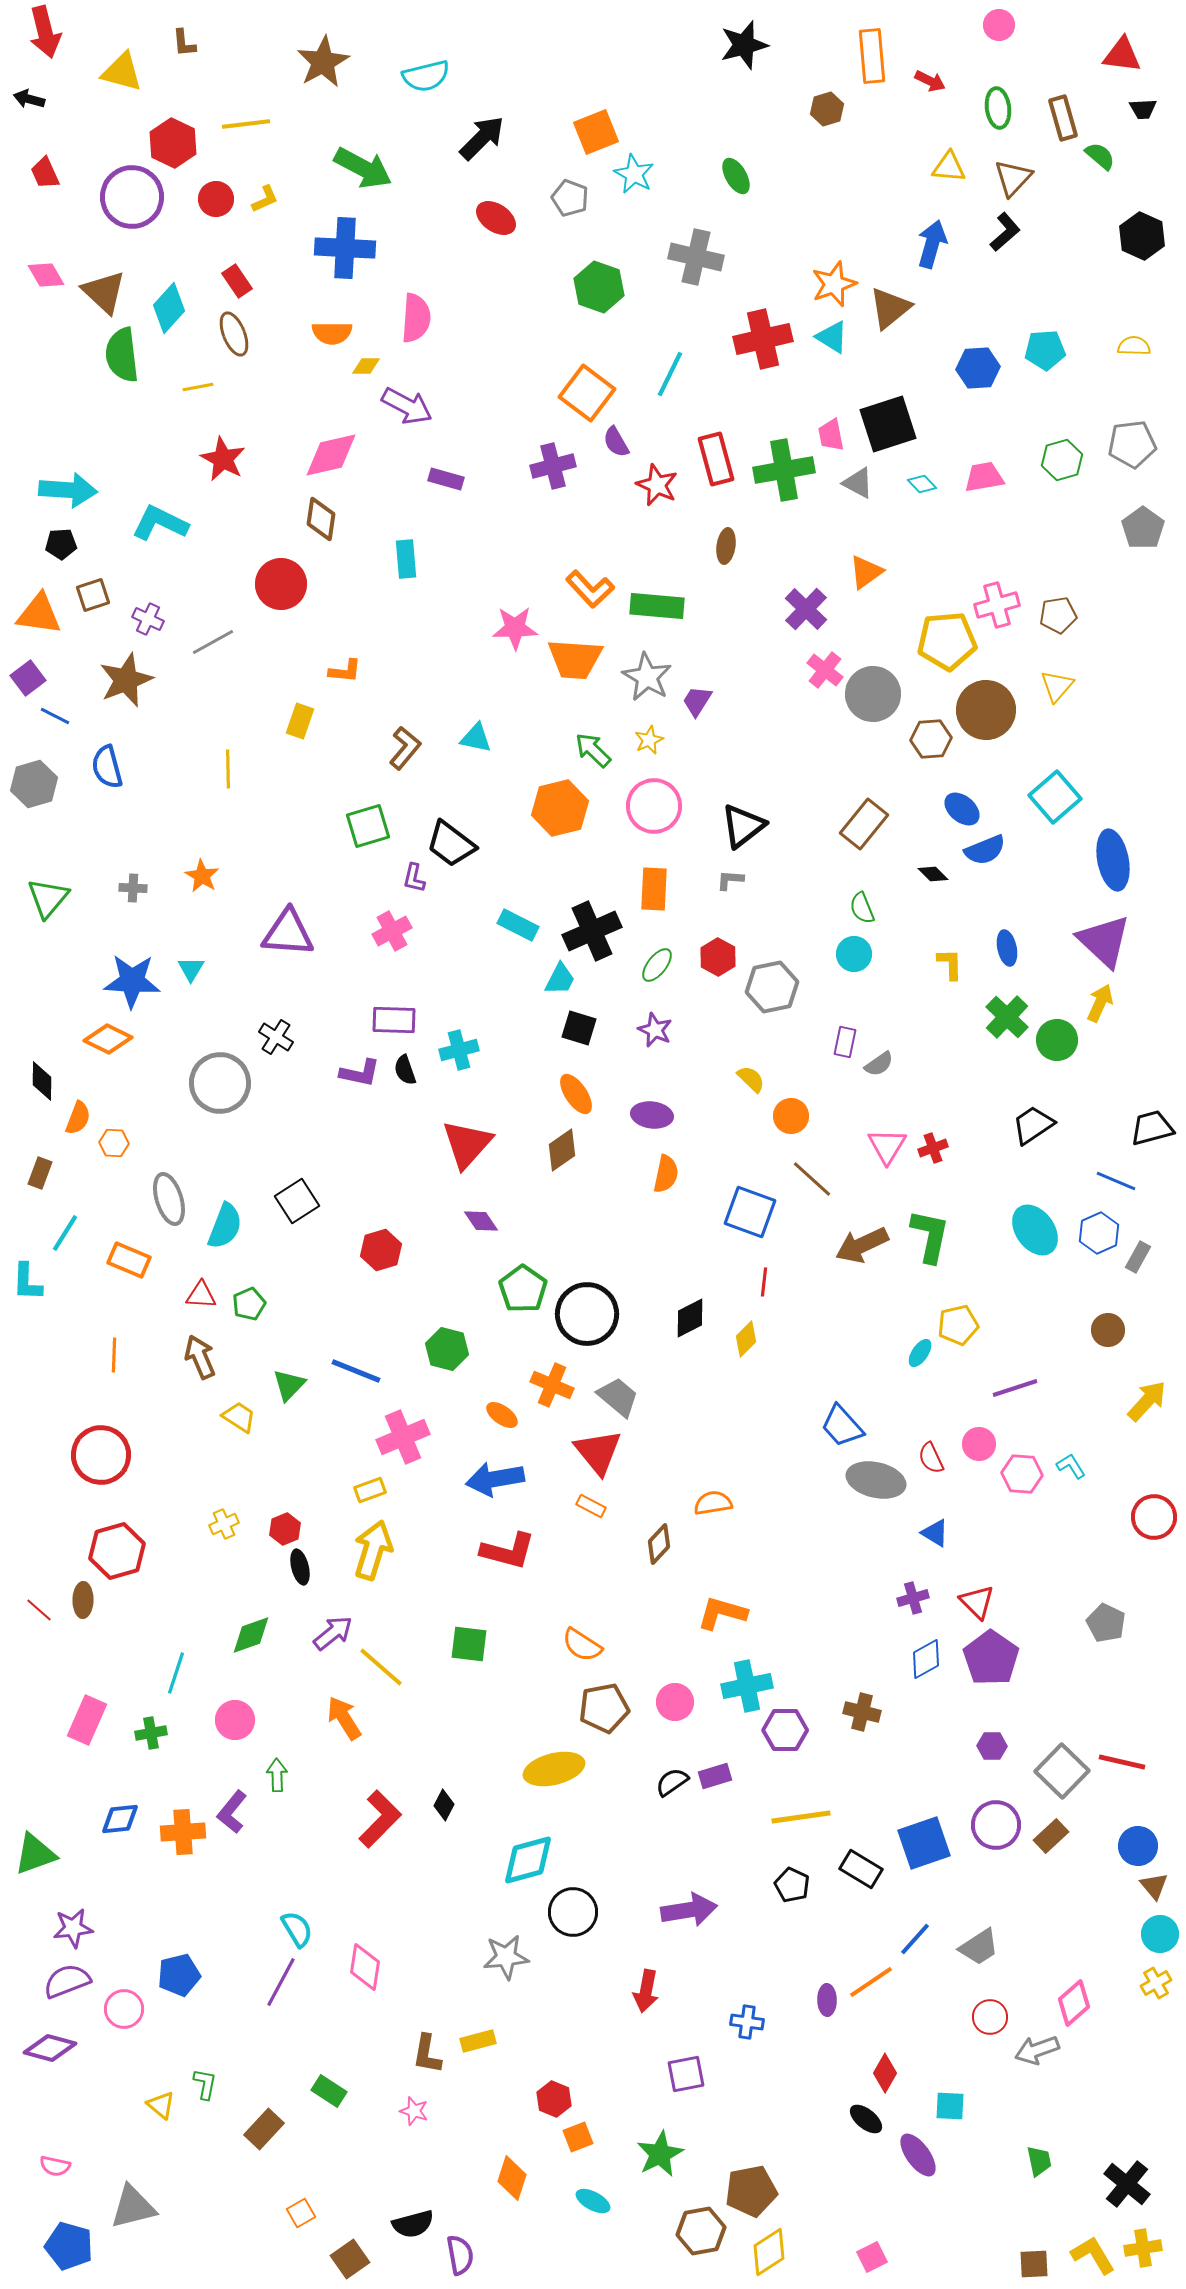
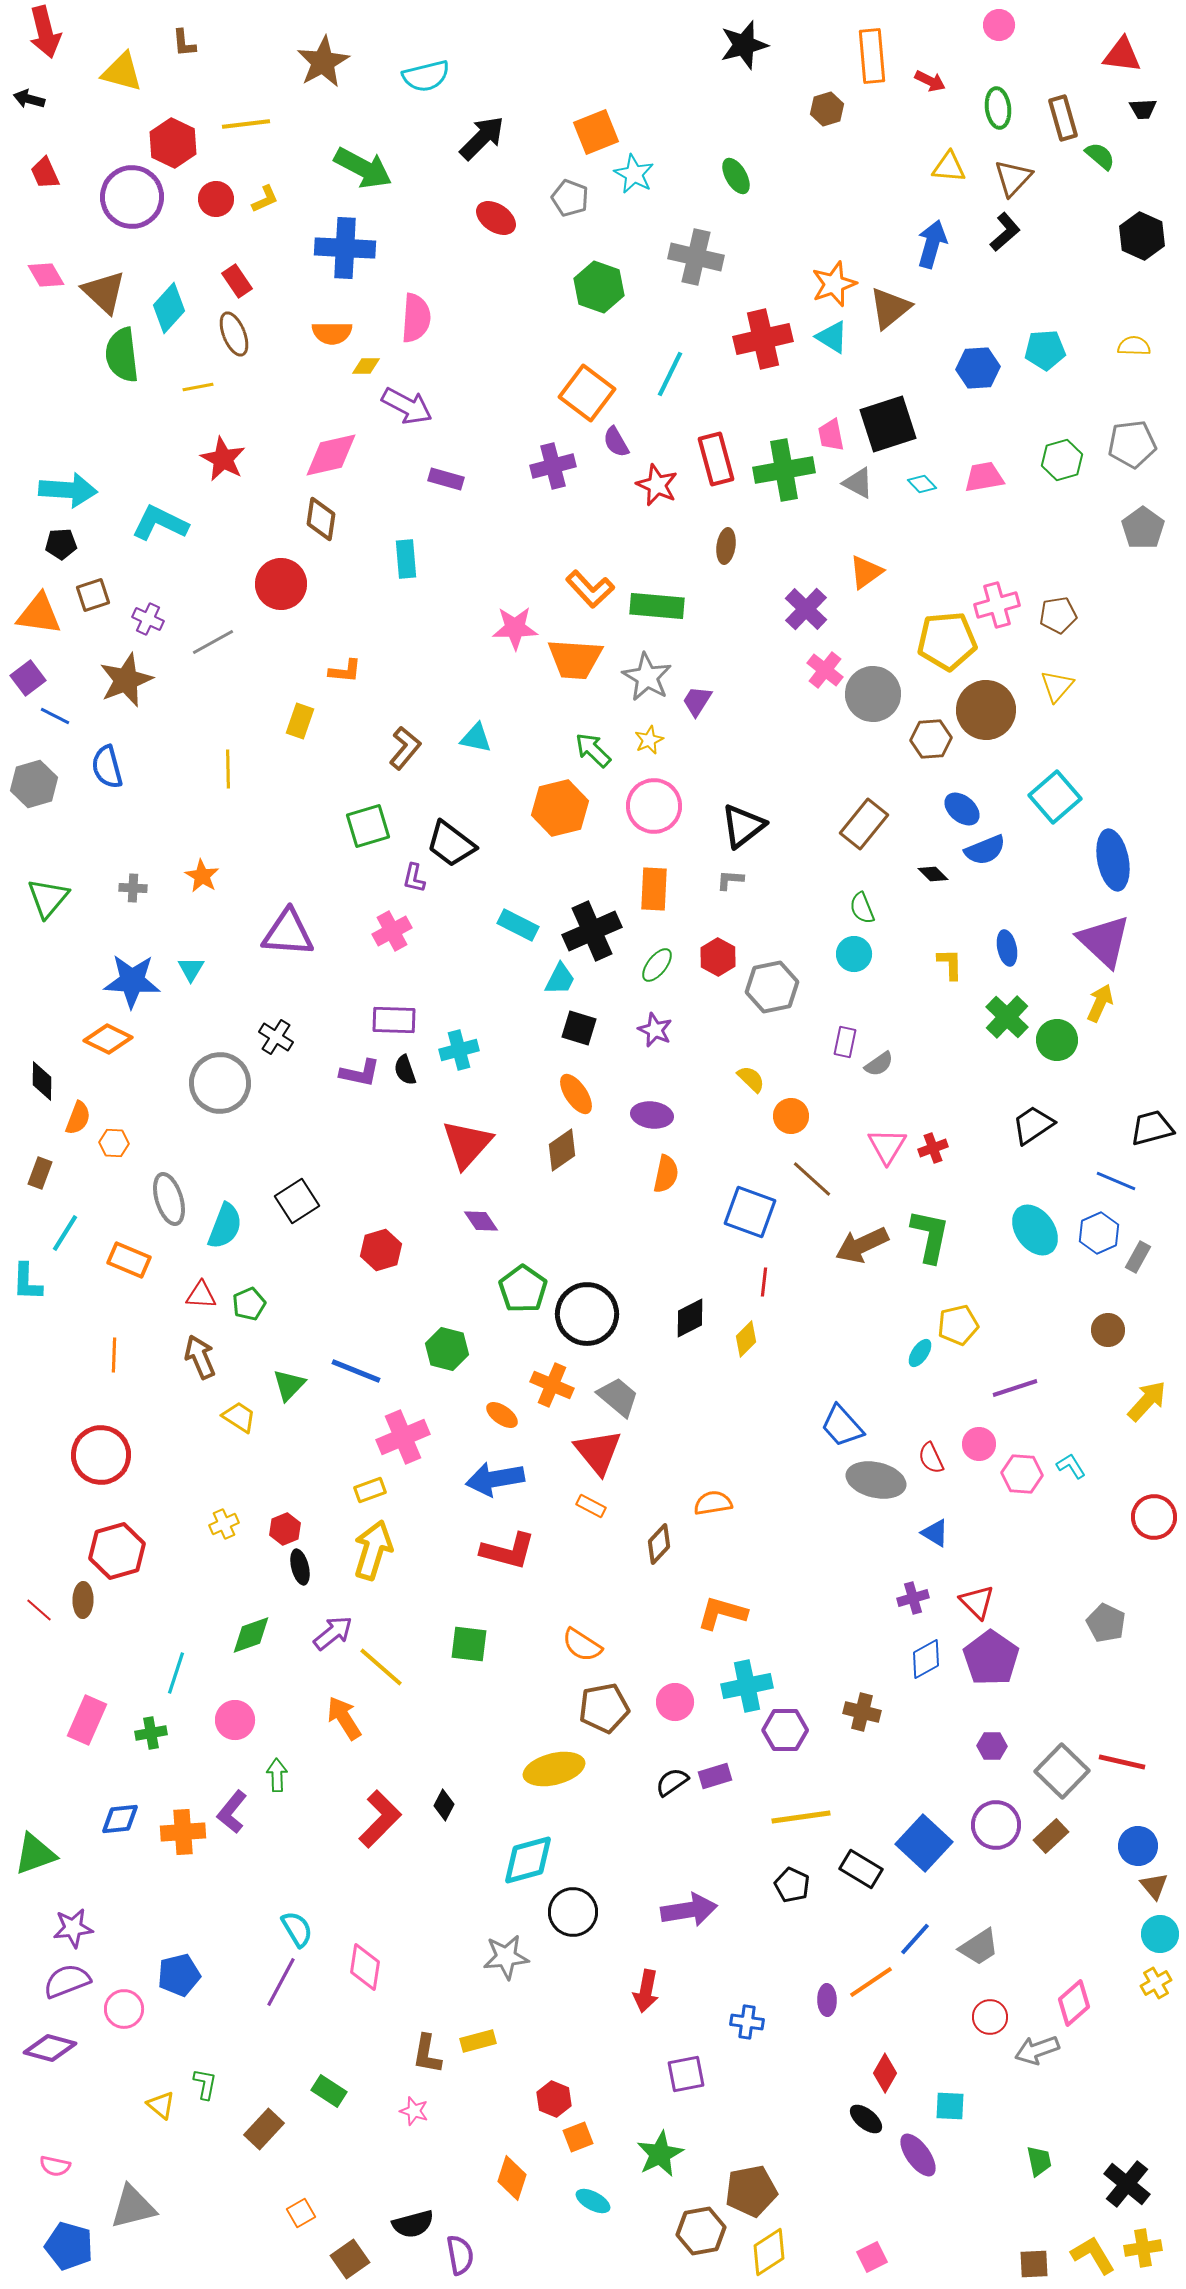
blue square at (924, 1843): rotated 28 degrees counterclockwise
